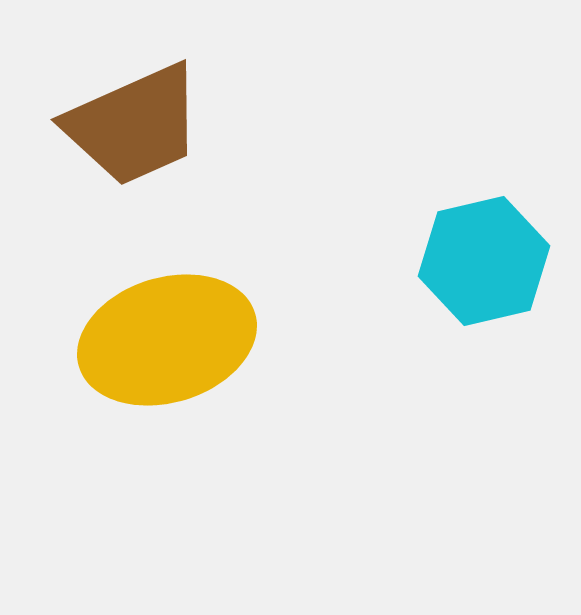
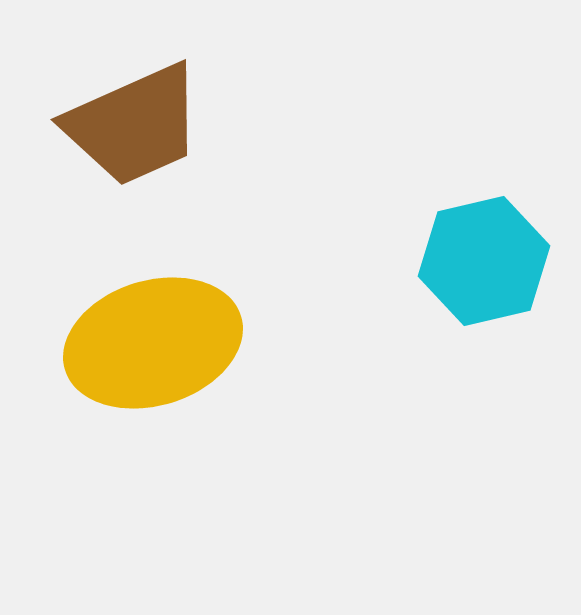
yellow ellipse: moved 14 px left, 3 px down
